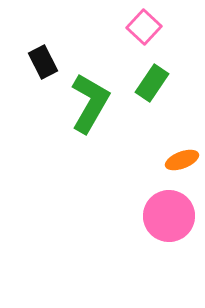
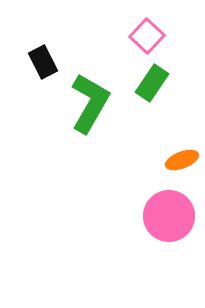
pink square: moved 3 px right, 9 px down
